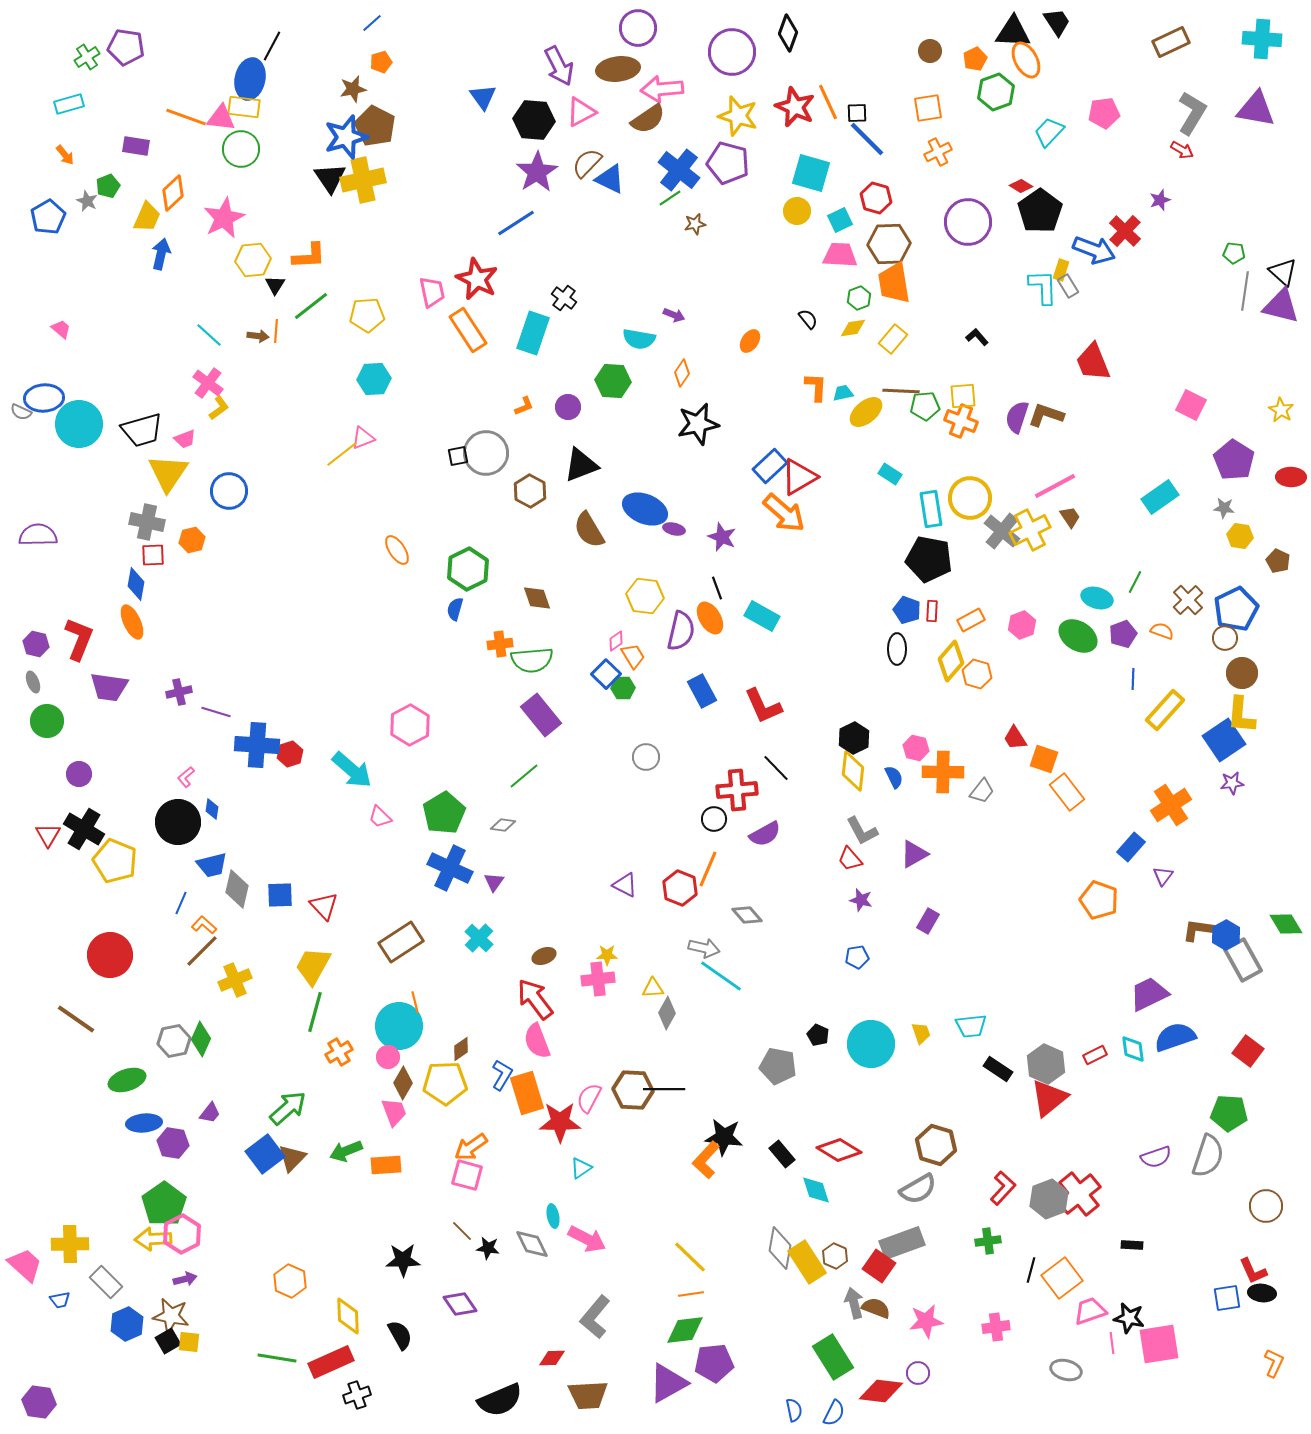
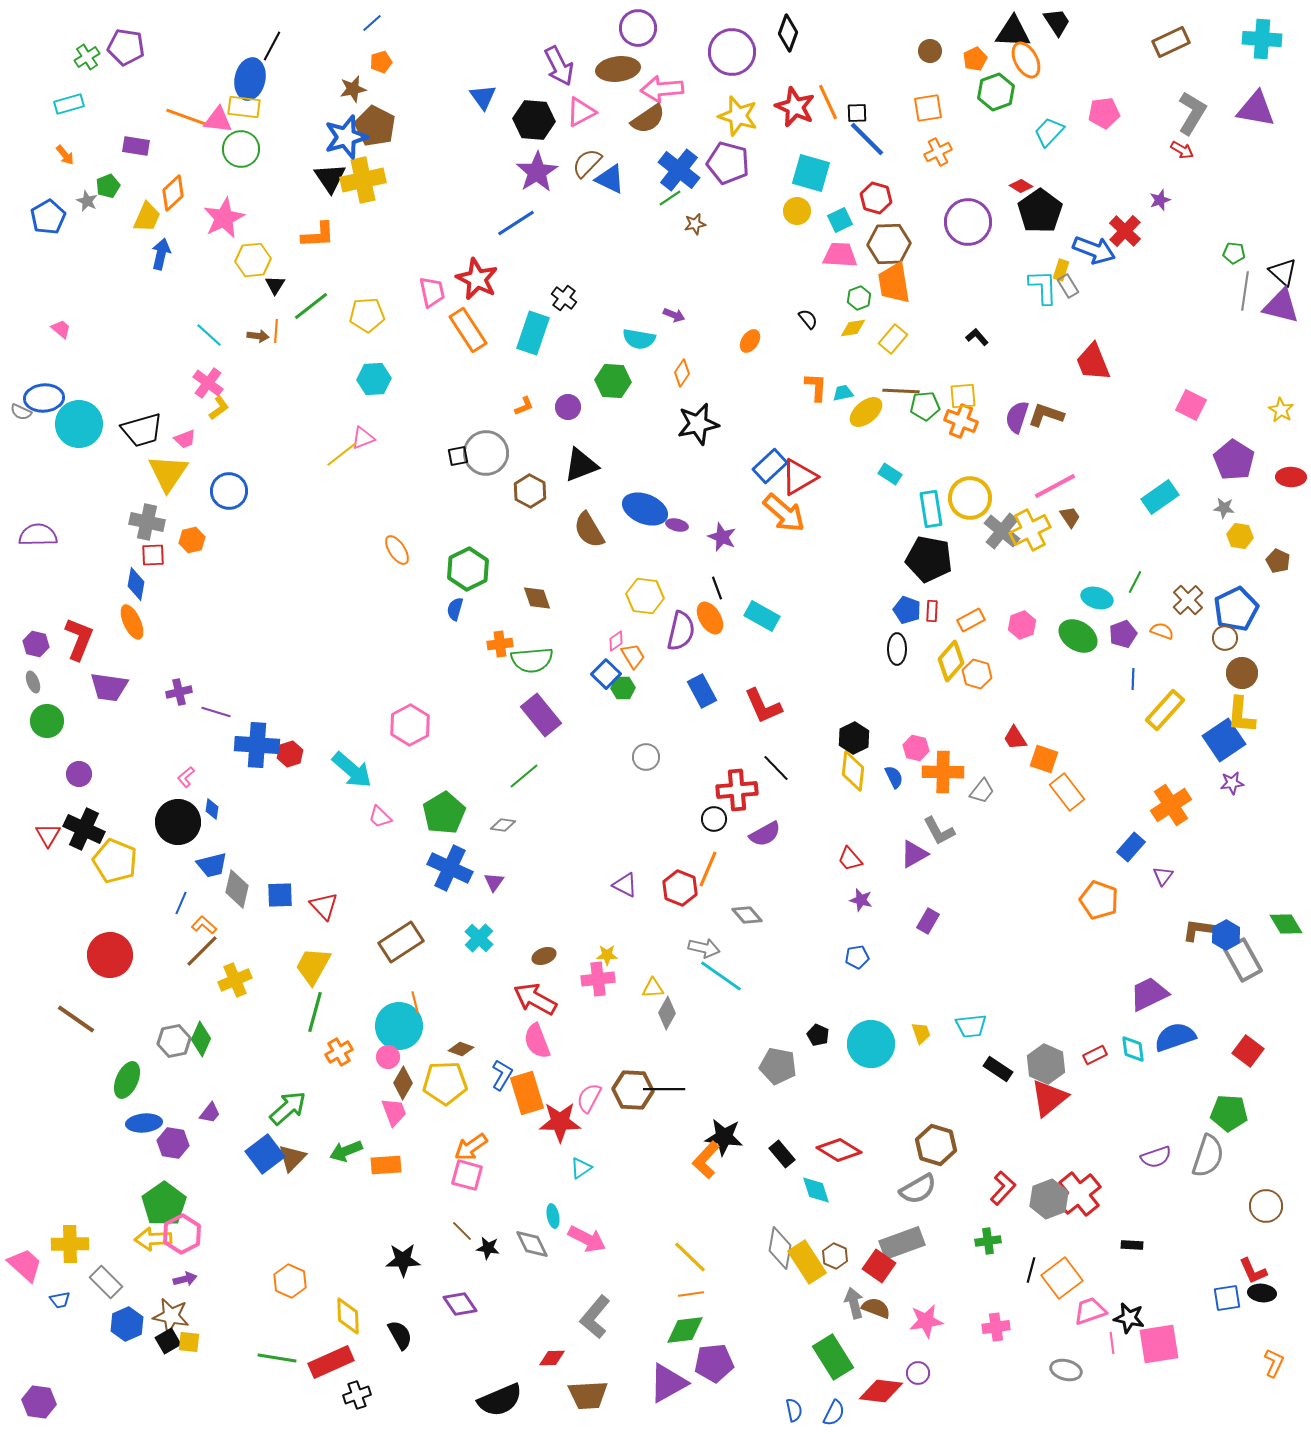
pink triangle at (221, 118): moved 3 px left, 2 px down
orange L-shape at (309, 256): moved 9 px right, 21 px up
purple ellipse at (674, 529): moved 3 px right, 4 px up
black cross at (84, 829): rotated 6 degrees counterclockwise
gray L-shape at (862, 831): moved 77 px right
red arrow at (535, 999): rotated 24 degrees counterclockwise
brown diamond at (461, 1049): rotated 55 degrees clockwise
green ellipse at (127, 1080): rotated 48 degrees counterclockwise
